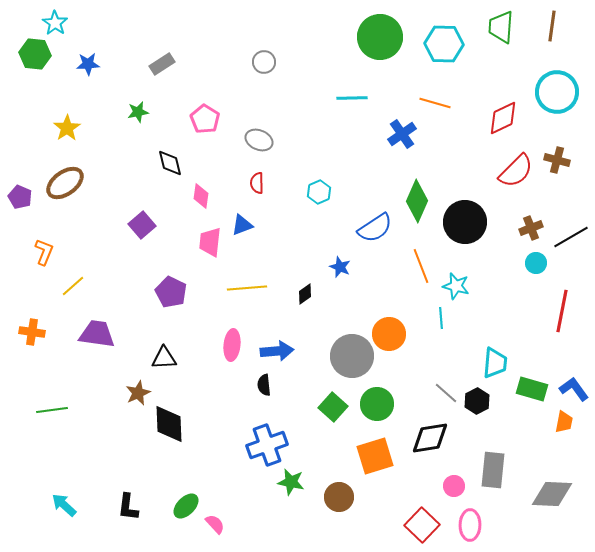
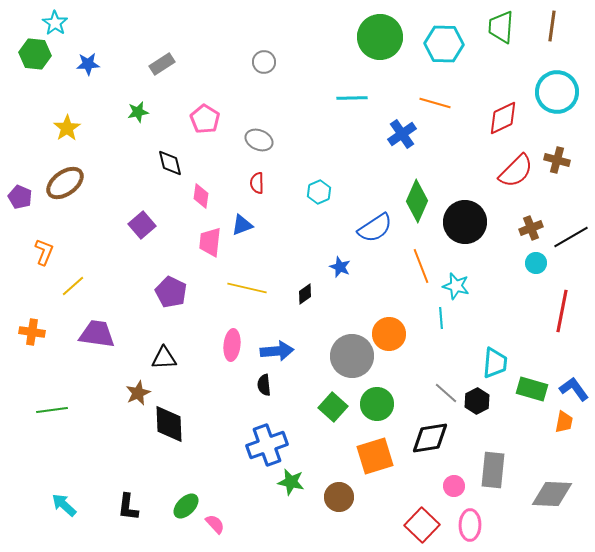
yellow line at (247, 288): rotated 18 degrees clockwise
